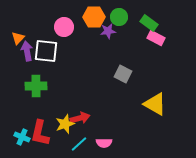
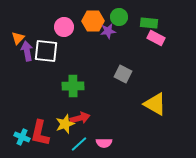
orange hexagon: moved 1 px left, 4 px down
green rectangle: rotated 30 degrees counterclockwise
green cross: moved 37 px right
